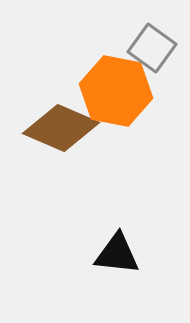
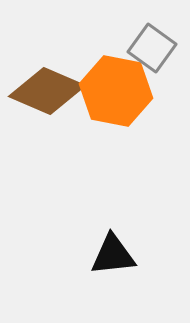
brown diamond: moved 14 px left, 37 px up
black triangle: moved 4 px left, 1 px down; rotated 12 degrees counterclockwise
